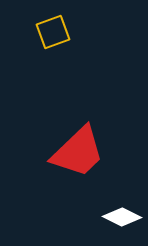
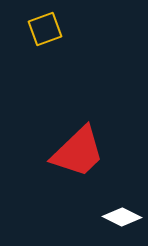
yellow square: moved 8 px left, 3 px up
